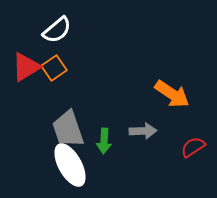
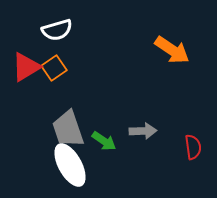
white semicircle: rotated 24 degrees clockwise
orange arrow: moved 44 px up
green arrow: rotated 60 degrees counterclockwise
red semicircle: rotated 115 degrees clockwise
